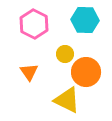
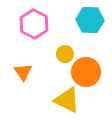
cyan hexagon: moved 5 px right
orange triangle: moved 6 px left
